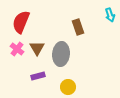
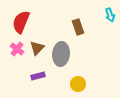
brown triangle: rotated 14 degrees clockwise
yellow circle: moved 10 px right, 3 px up
